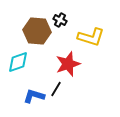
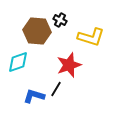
red star: moved 1 px right, 1 px down
